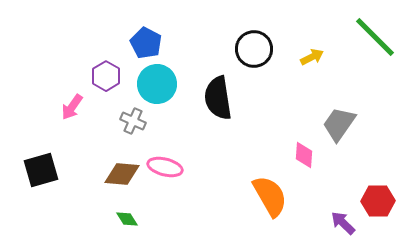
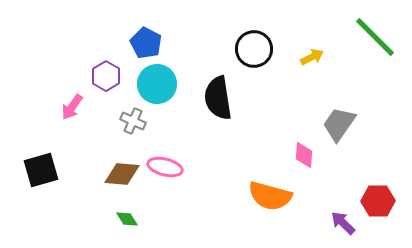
orange semicircle: rotated 135 degrees clockwise
